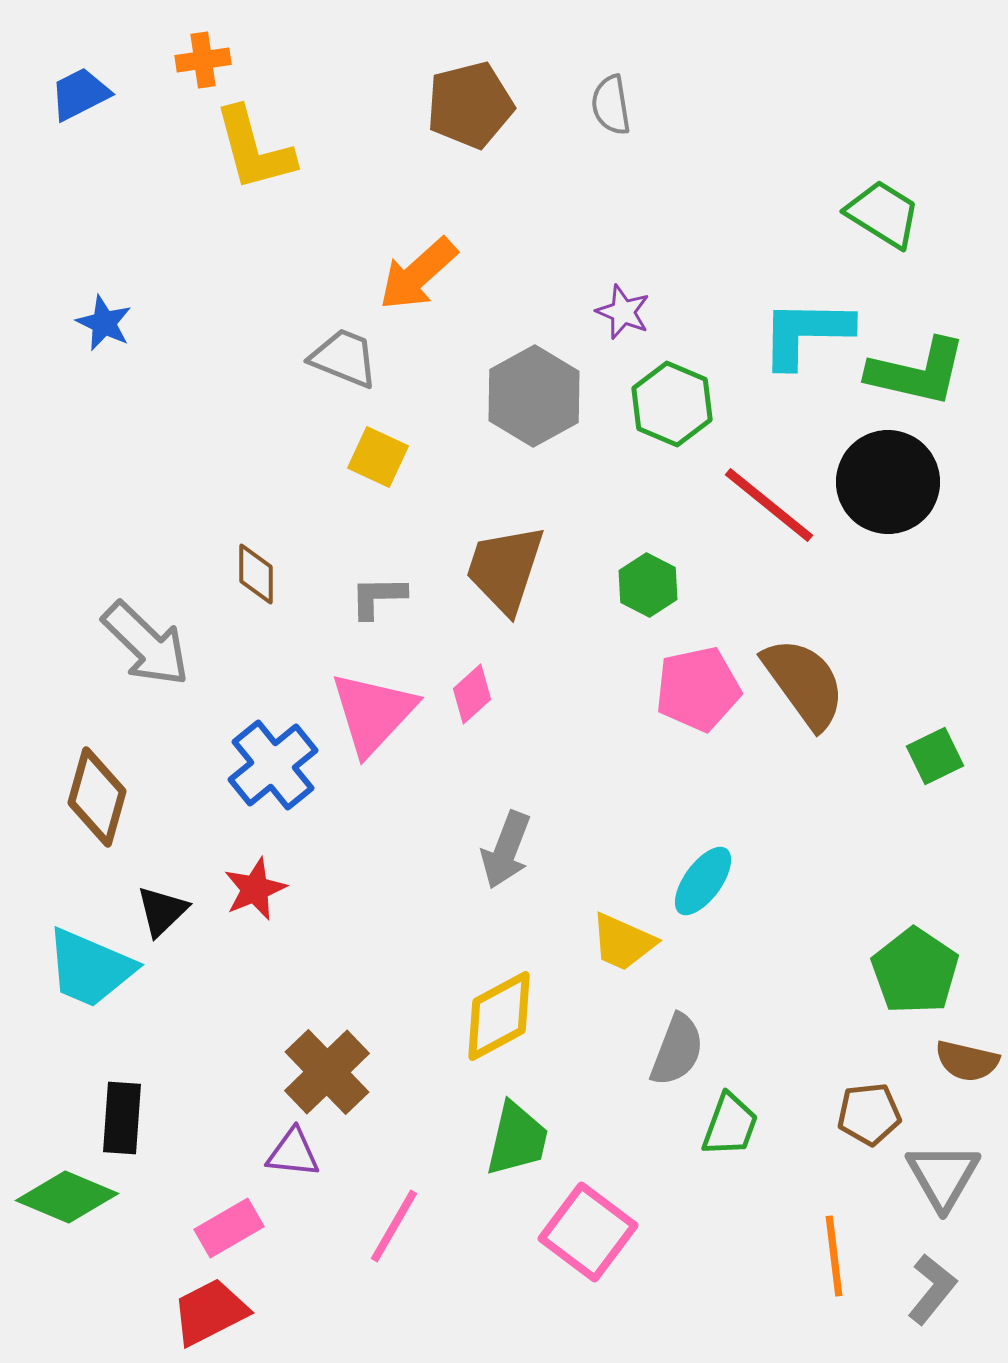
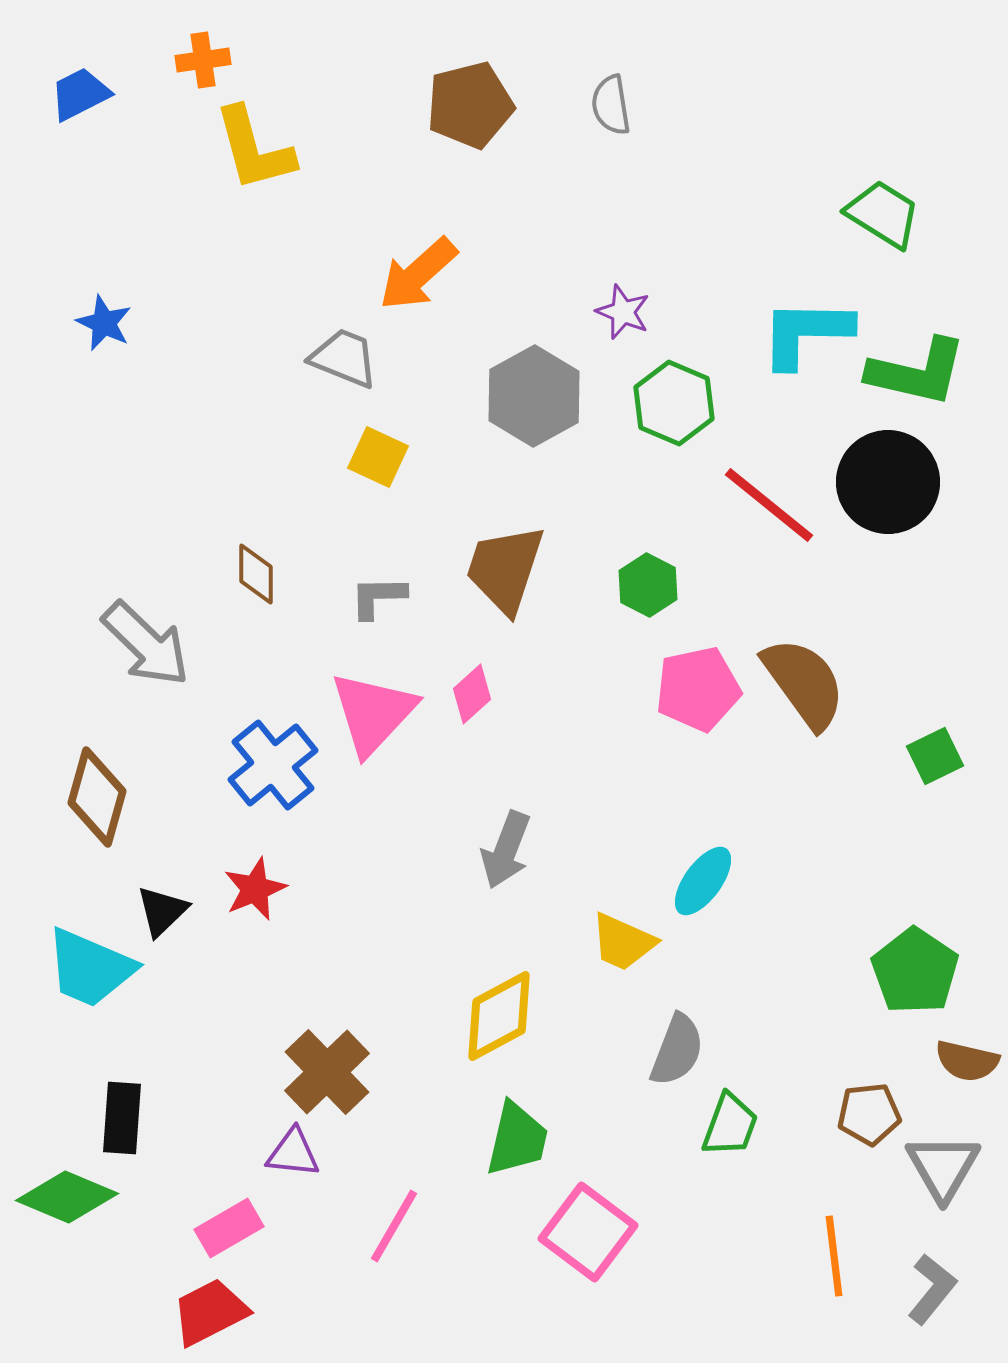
green hexagon at (672, 404): moved 2 px right, 1 px up
gray triangle at (943, 1176): moved 9 px up
